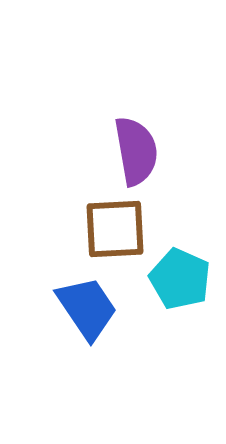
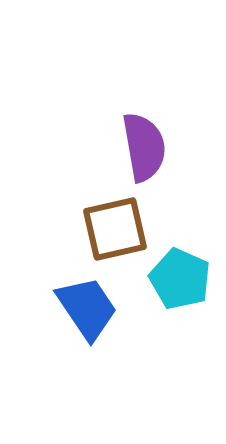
purple semicircle: moved 8 px right, 4 px up
brown square: rotated 10 degrees counterclockwise
